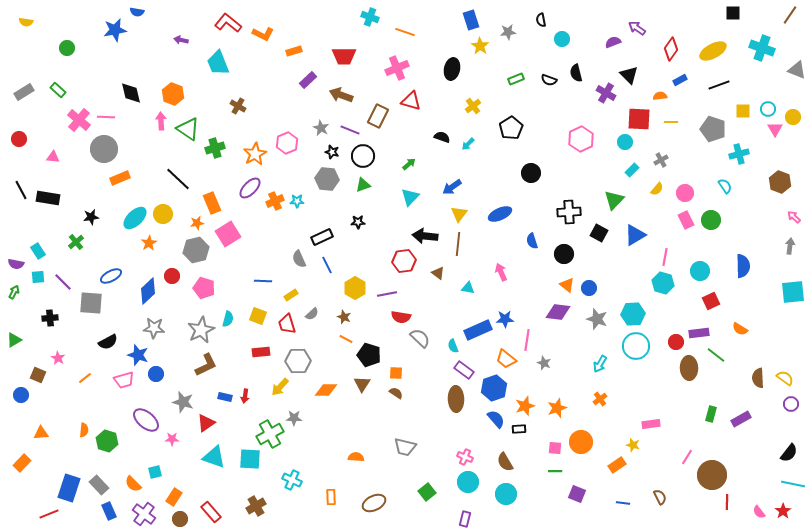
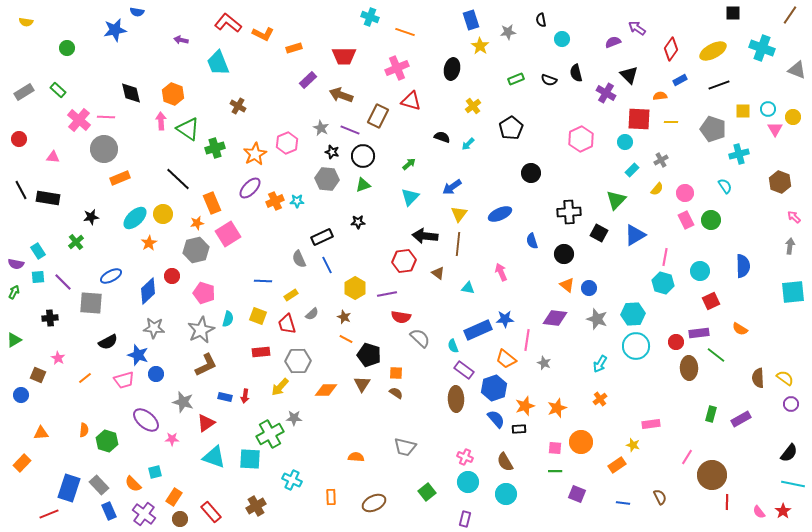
orange rectangle at (294, 51): moved 3 px up
green triangle at (614, 200): moved 2 px right
pink pentagon at (204, 288): moved 5 px down
purple diamond at (558, 312): moved 3 px left, 6 px down
